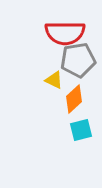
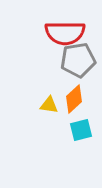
yellow triangle: moved 5 px left, 25 px down; rotated 18 degrees counterclockwise
